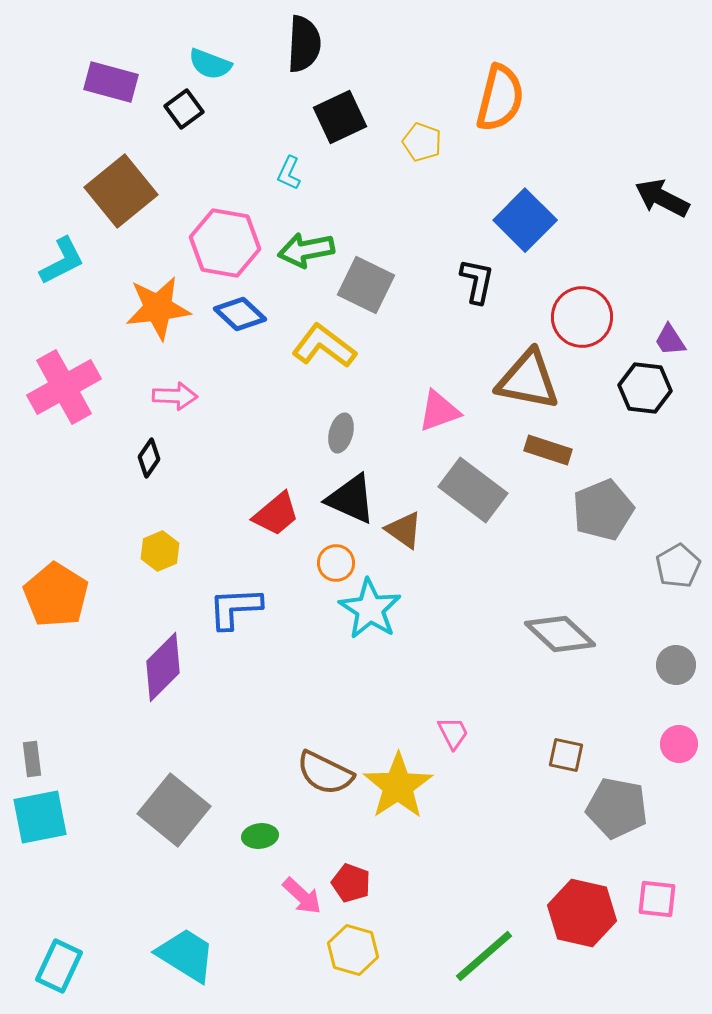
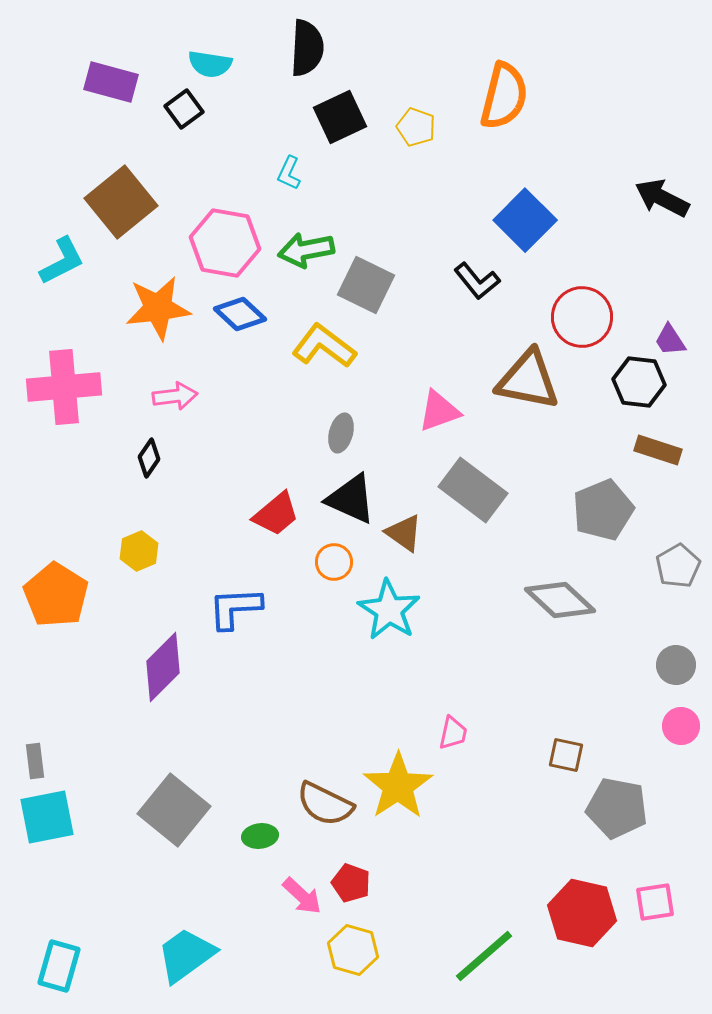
black semicircle at (304, 44): moved 3 px right, 4 px down
cyan semicircle at (210, 64): rotated 12 degrees counterclockwise
orange semicircle at (500, 98): moved 4 px right, 2 px up
yellow pentagon at (422, 142): moved 6 px left, 15 px up
brown square at (121, 191): moved 11 px down
black L-shape at (477, 281): rotated 129 degrees clockwise
pink cross at (64, 387): rotated 24 degrees clockwise
black hexagon at (645, 388): moved 6 px left, 6 px up
pink arrow at (175, 396): rotated 9 degrees counterclockwise
brown rectangle at (548, 450): moved 110 px right
brown triangle at (404, 530): moved 3 px down
yellow hexagon at (160, 551): moved 21 px left
orange circle at (336, 563): moved 2 px left, 1 px up
cyan star at (370, 609): moved 19 px right, 1 px down
gray diamond at (560, 634): moved 34 px up
pink trapezoid at (453, 733): rotated 39 degrees clockwise
pink circle at (679, 744): moved 2 px right, 18 px up
gray rectangle at (32, 759): moved 3 px right, 2 px down
brown semicircle at (325, 773): moved 31 px down
cyan square at (40, 817): moved 7 px right
pink square at (657, 899): moved 2 px left, 3 px down; rotated 15 degrees counterclockwise
cyan trapezoid at (186, 955): rotated 68 degrees counterclockwise
cyan rectangle at (59, 966): rotated 9 degrees counterclockwise
